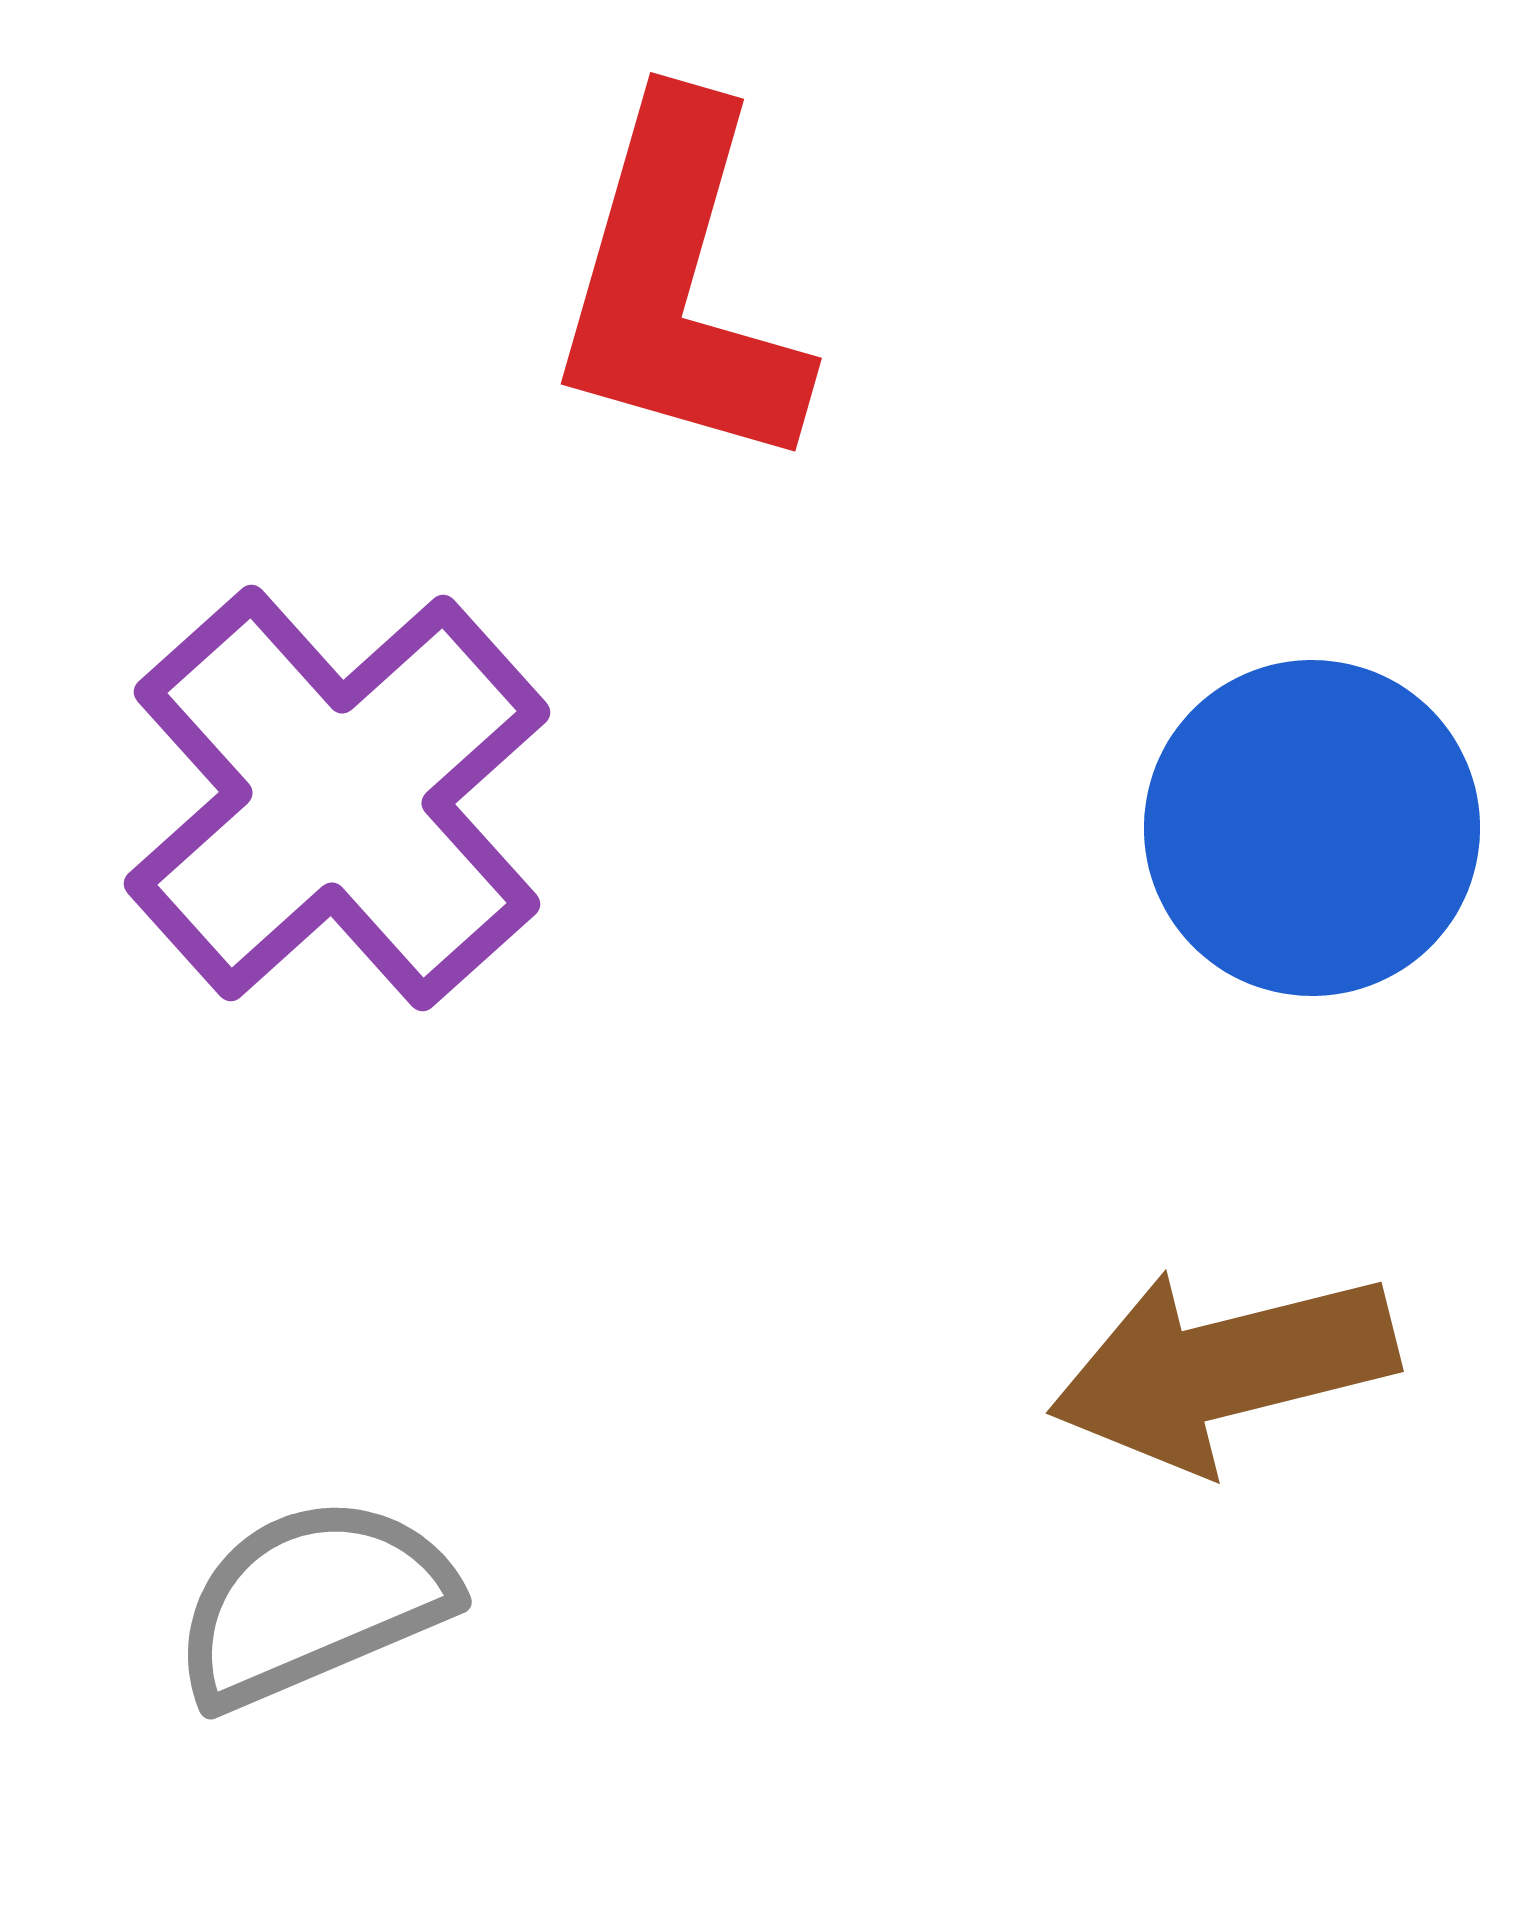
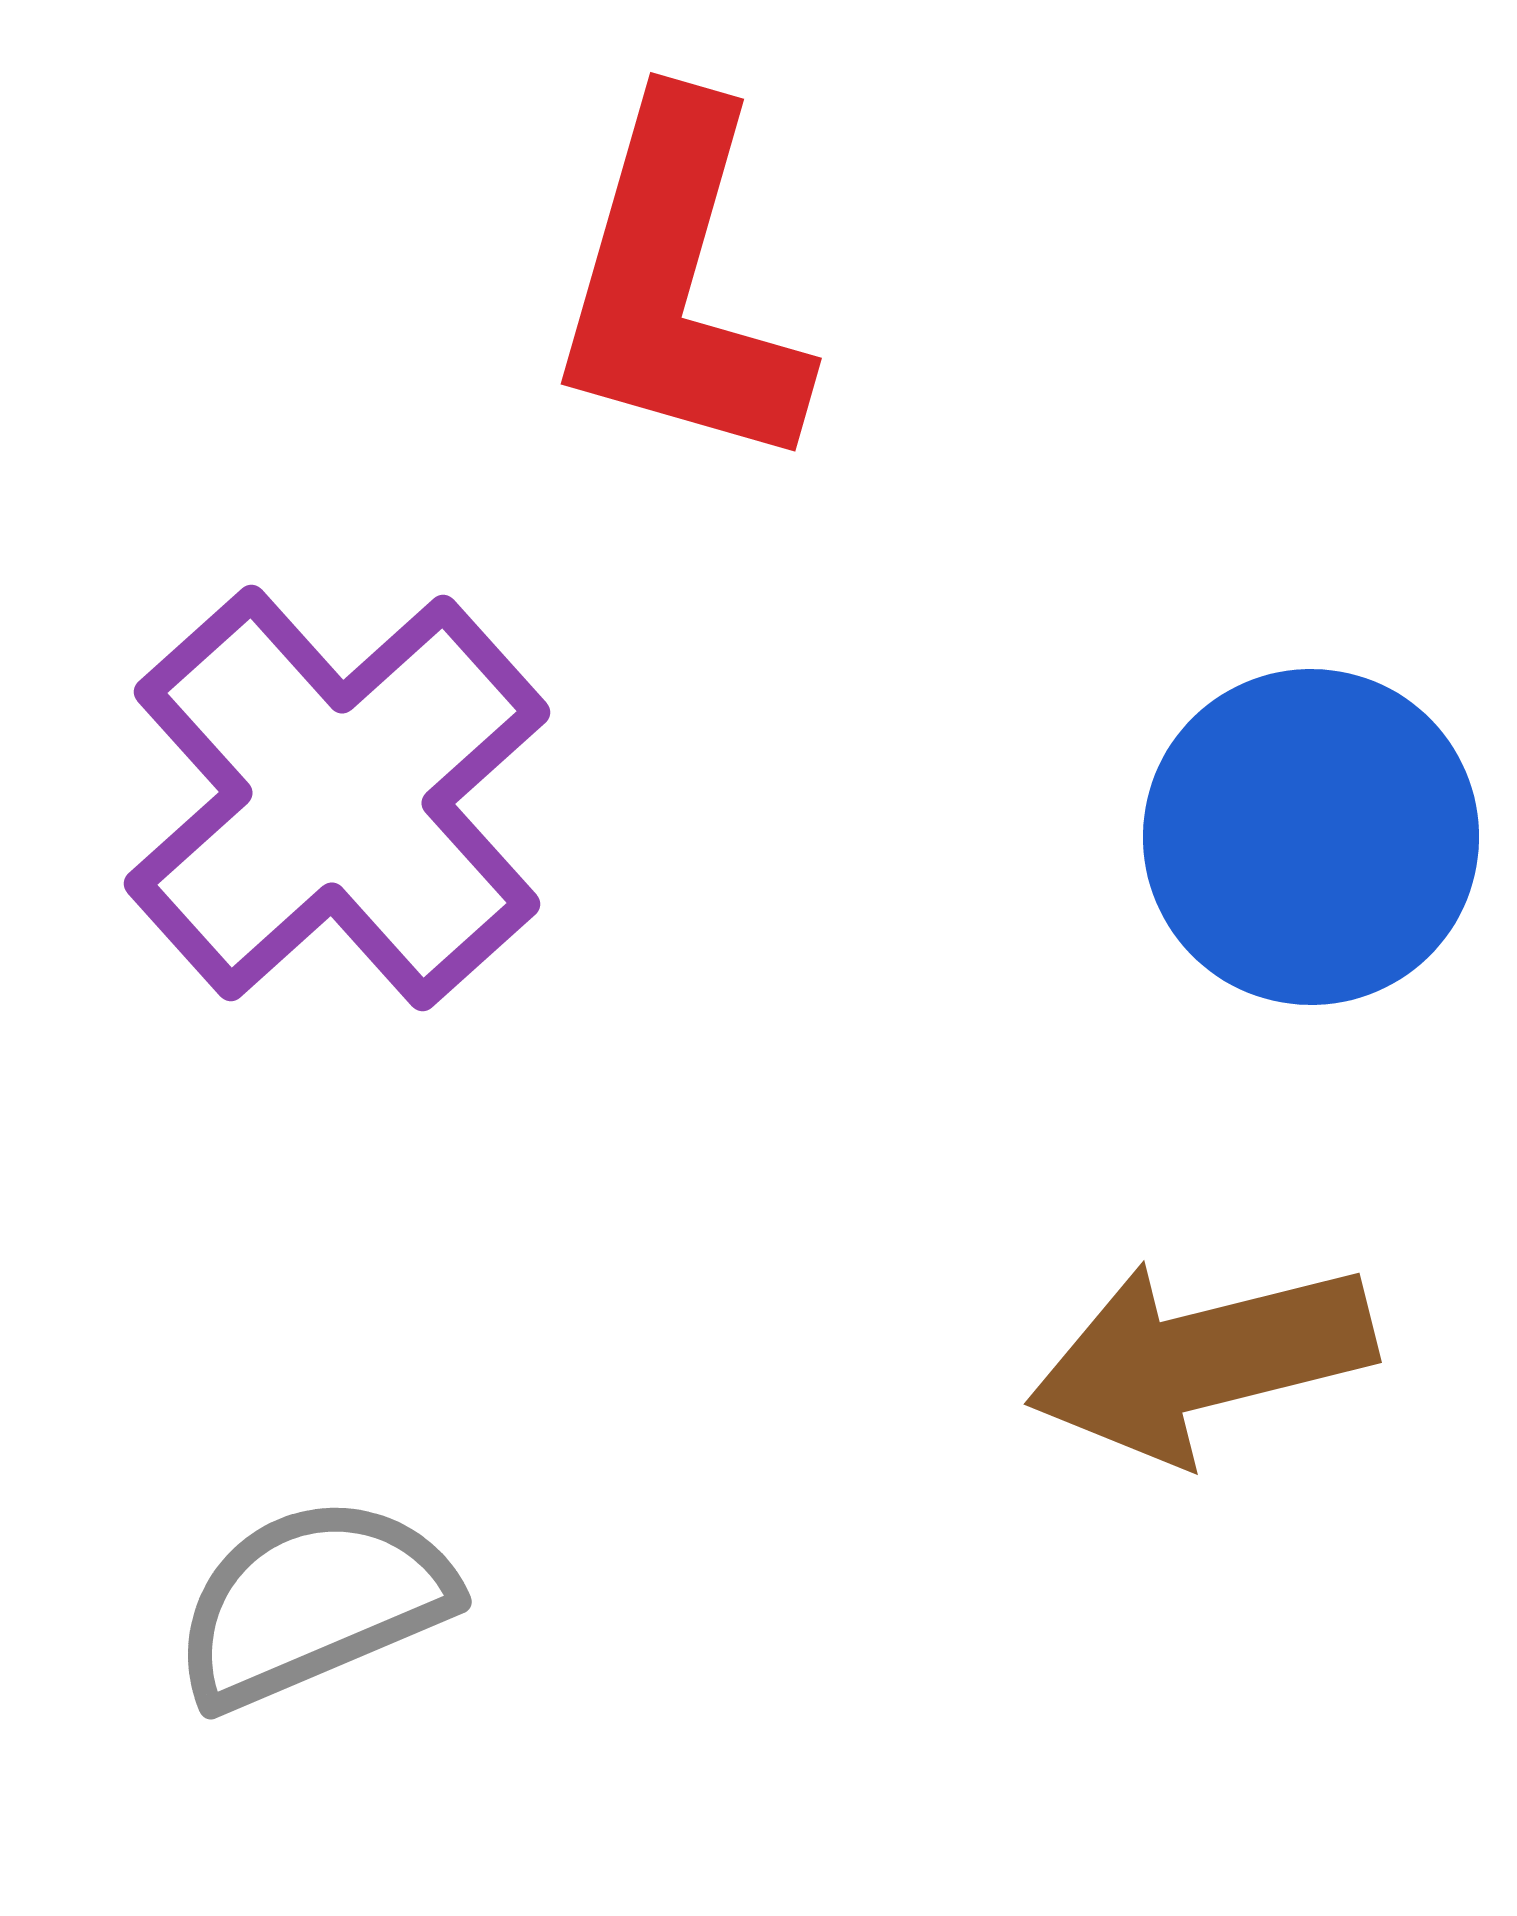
blue circle: moved 1 px left, 9 px down
brown arrow: moved 22 px left, 9 px up
